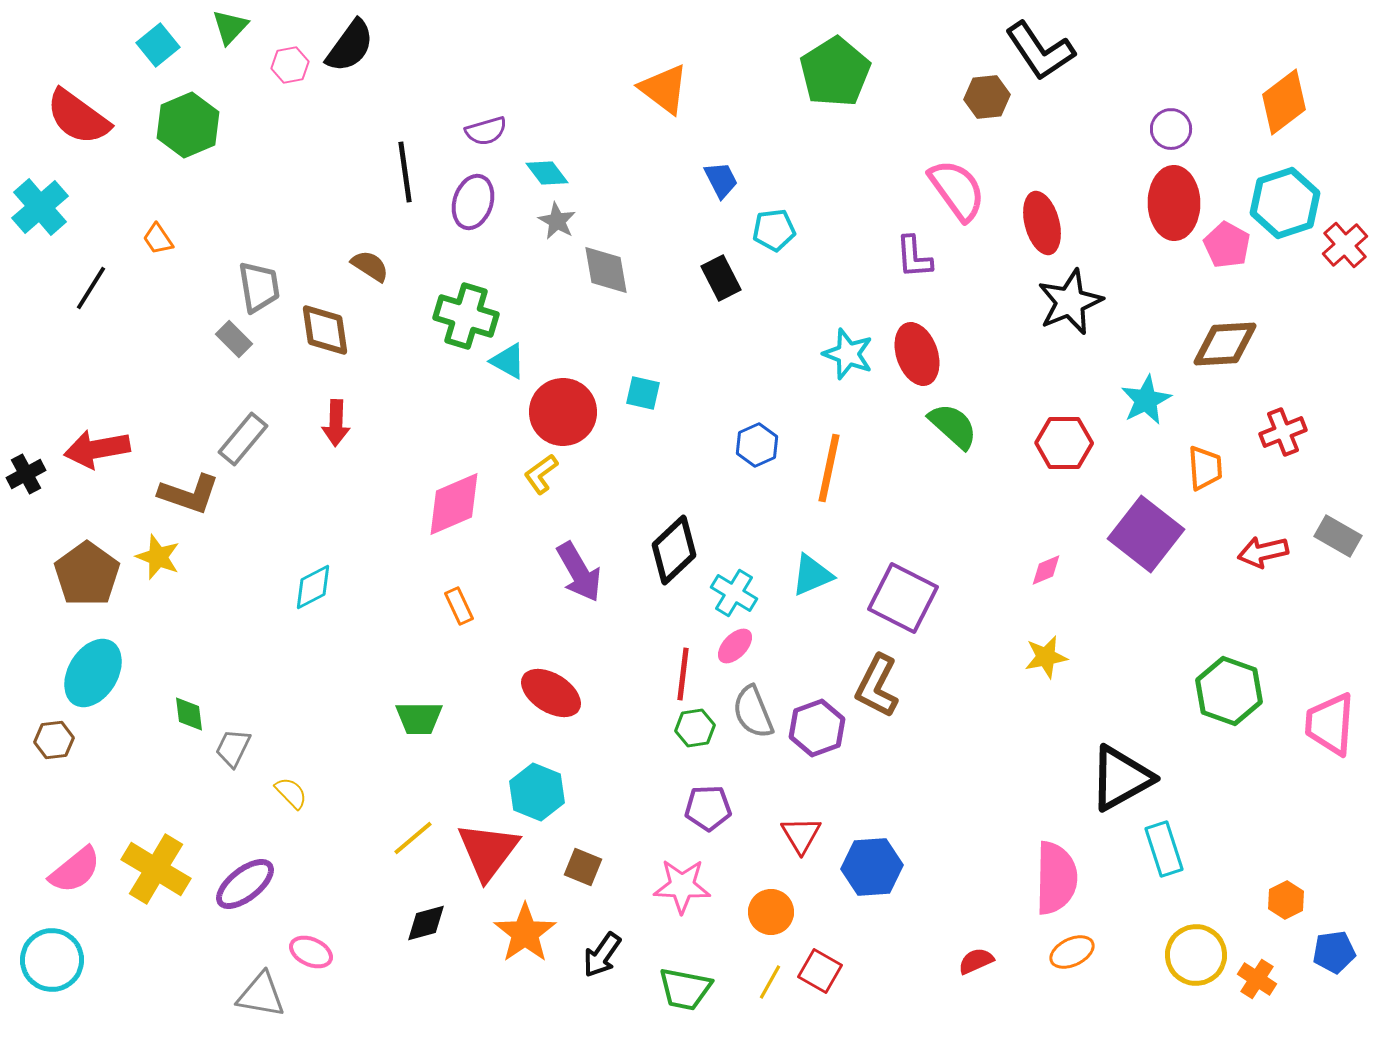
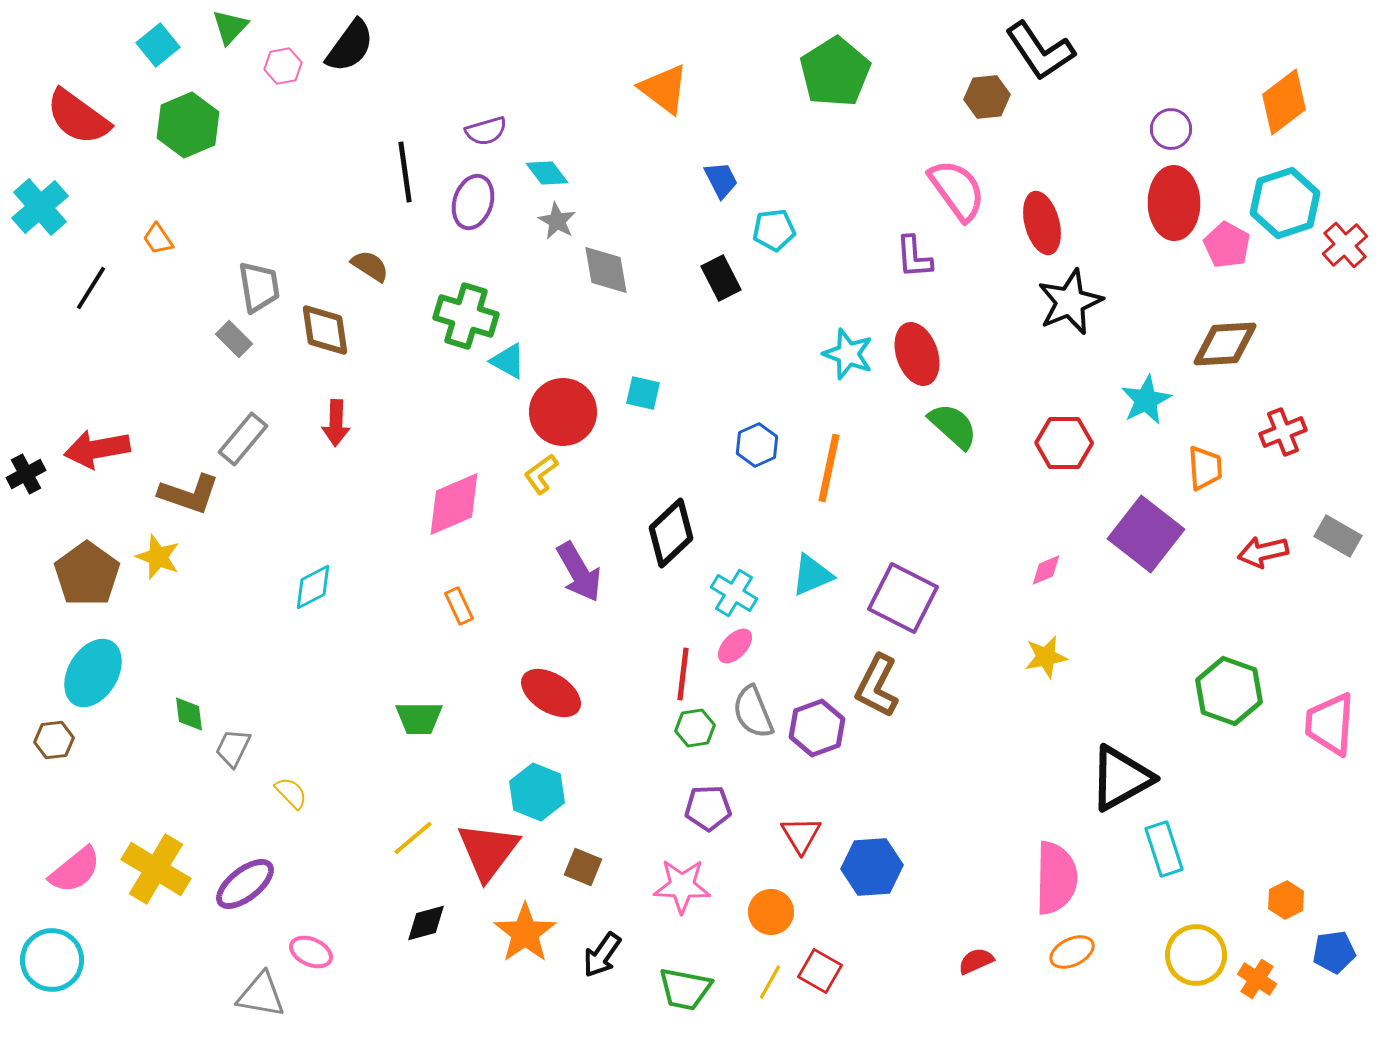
pink hexagon at (290, 65): moved 7 px left, 1 px down
black diamond at (674, 550): moved 3 px left, 17 px up
